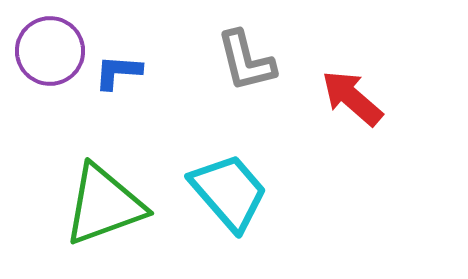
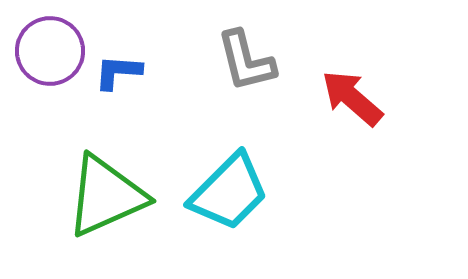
cyan trapezoid: rotated 86 degrees clockwise
green triangle: moved 2 px right, 9 px up; rotated 4 degrees counterclockwise
